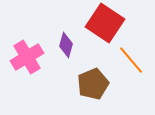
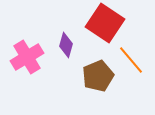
brown pentagon: moved 5 px right, 8 px up
